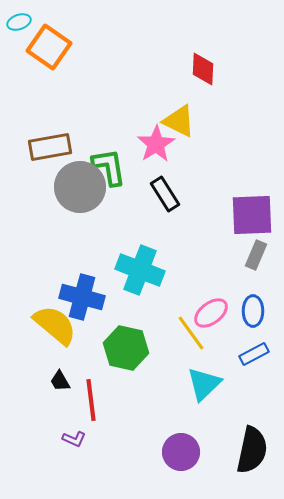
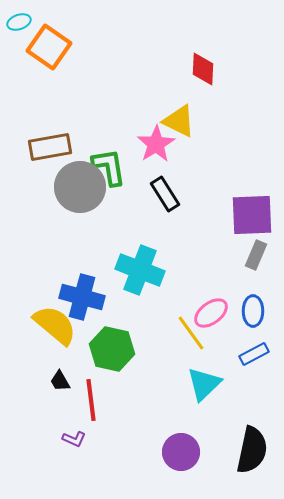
green hexagon: moved 14 px left, 1 px down
